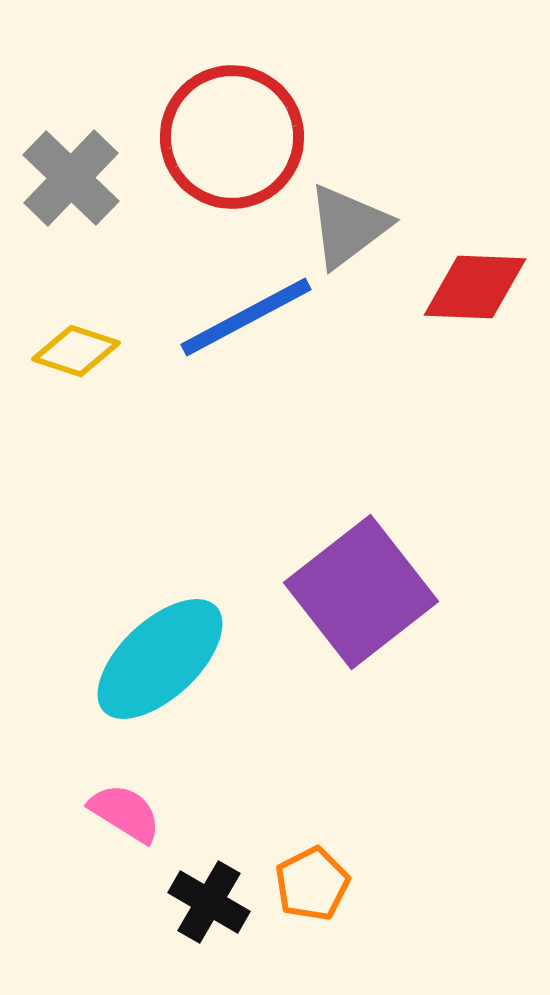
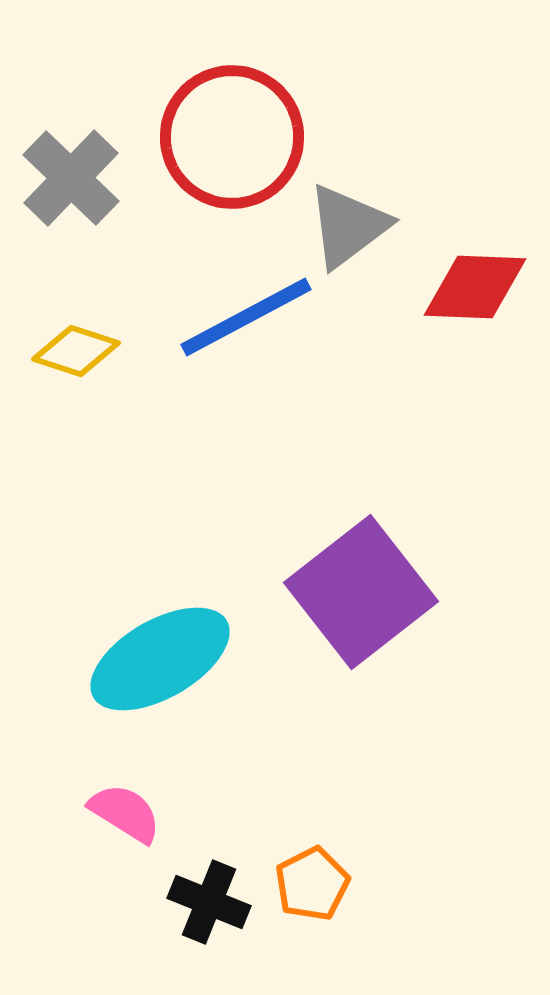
cyan ellipse: rotated 13 degrees clockwise
black cross: rotated 8 degrees counterclockwise
